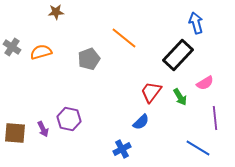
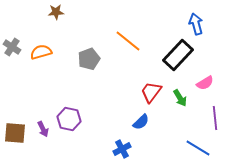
blue arrow: moved 1 px down
orange line: moved 4 px right, 3 px down
green arrow: moved 1 px down
